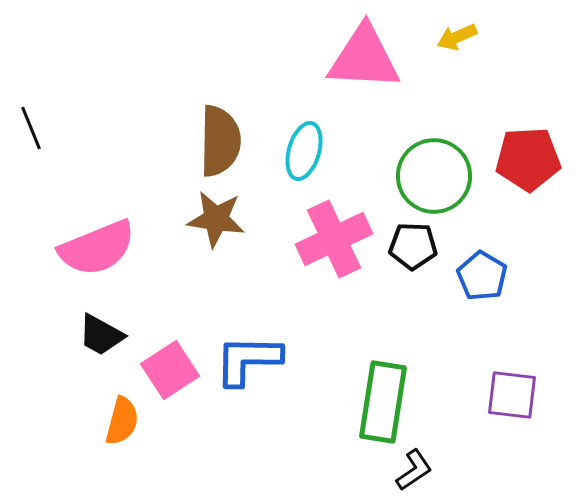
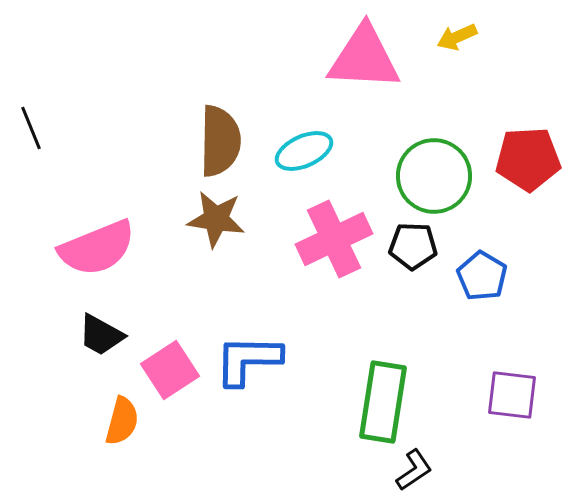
cyan ellipse: rotated 50 degrees clockwise
